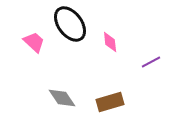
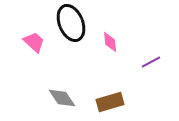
black ellipse: moved 1 px right, 1 px up; rotated 15 degrees clockwise
